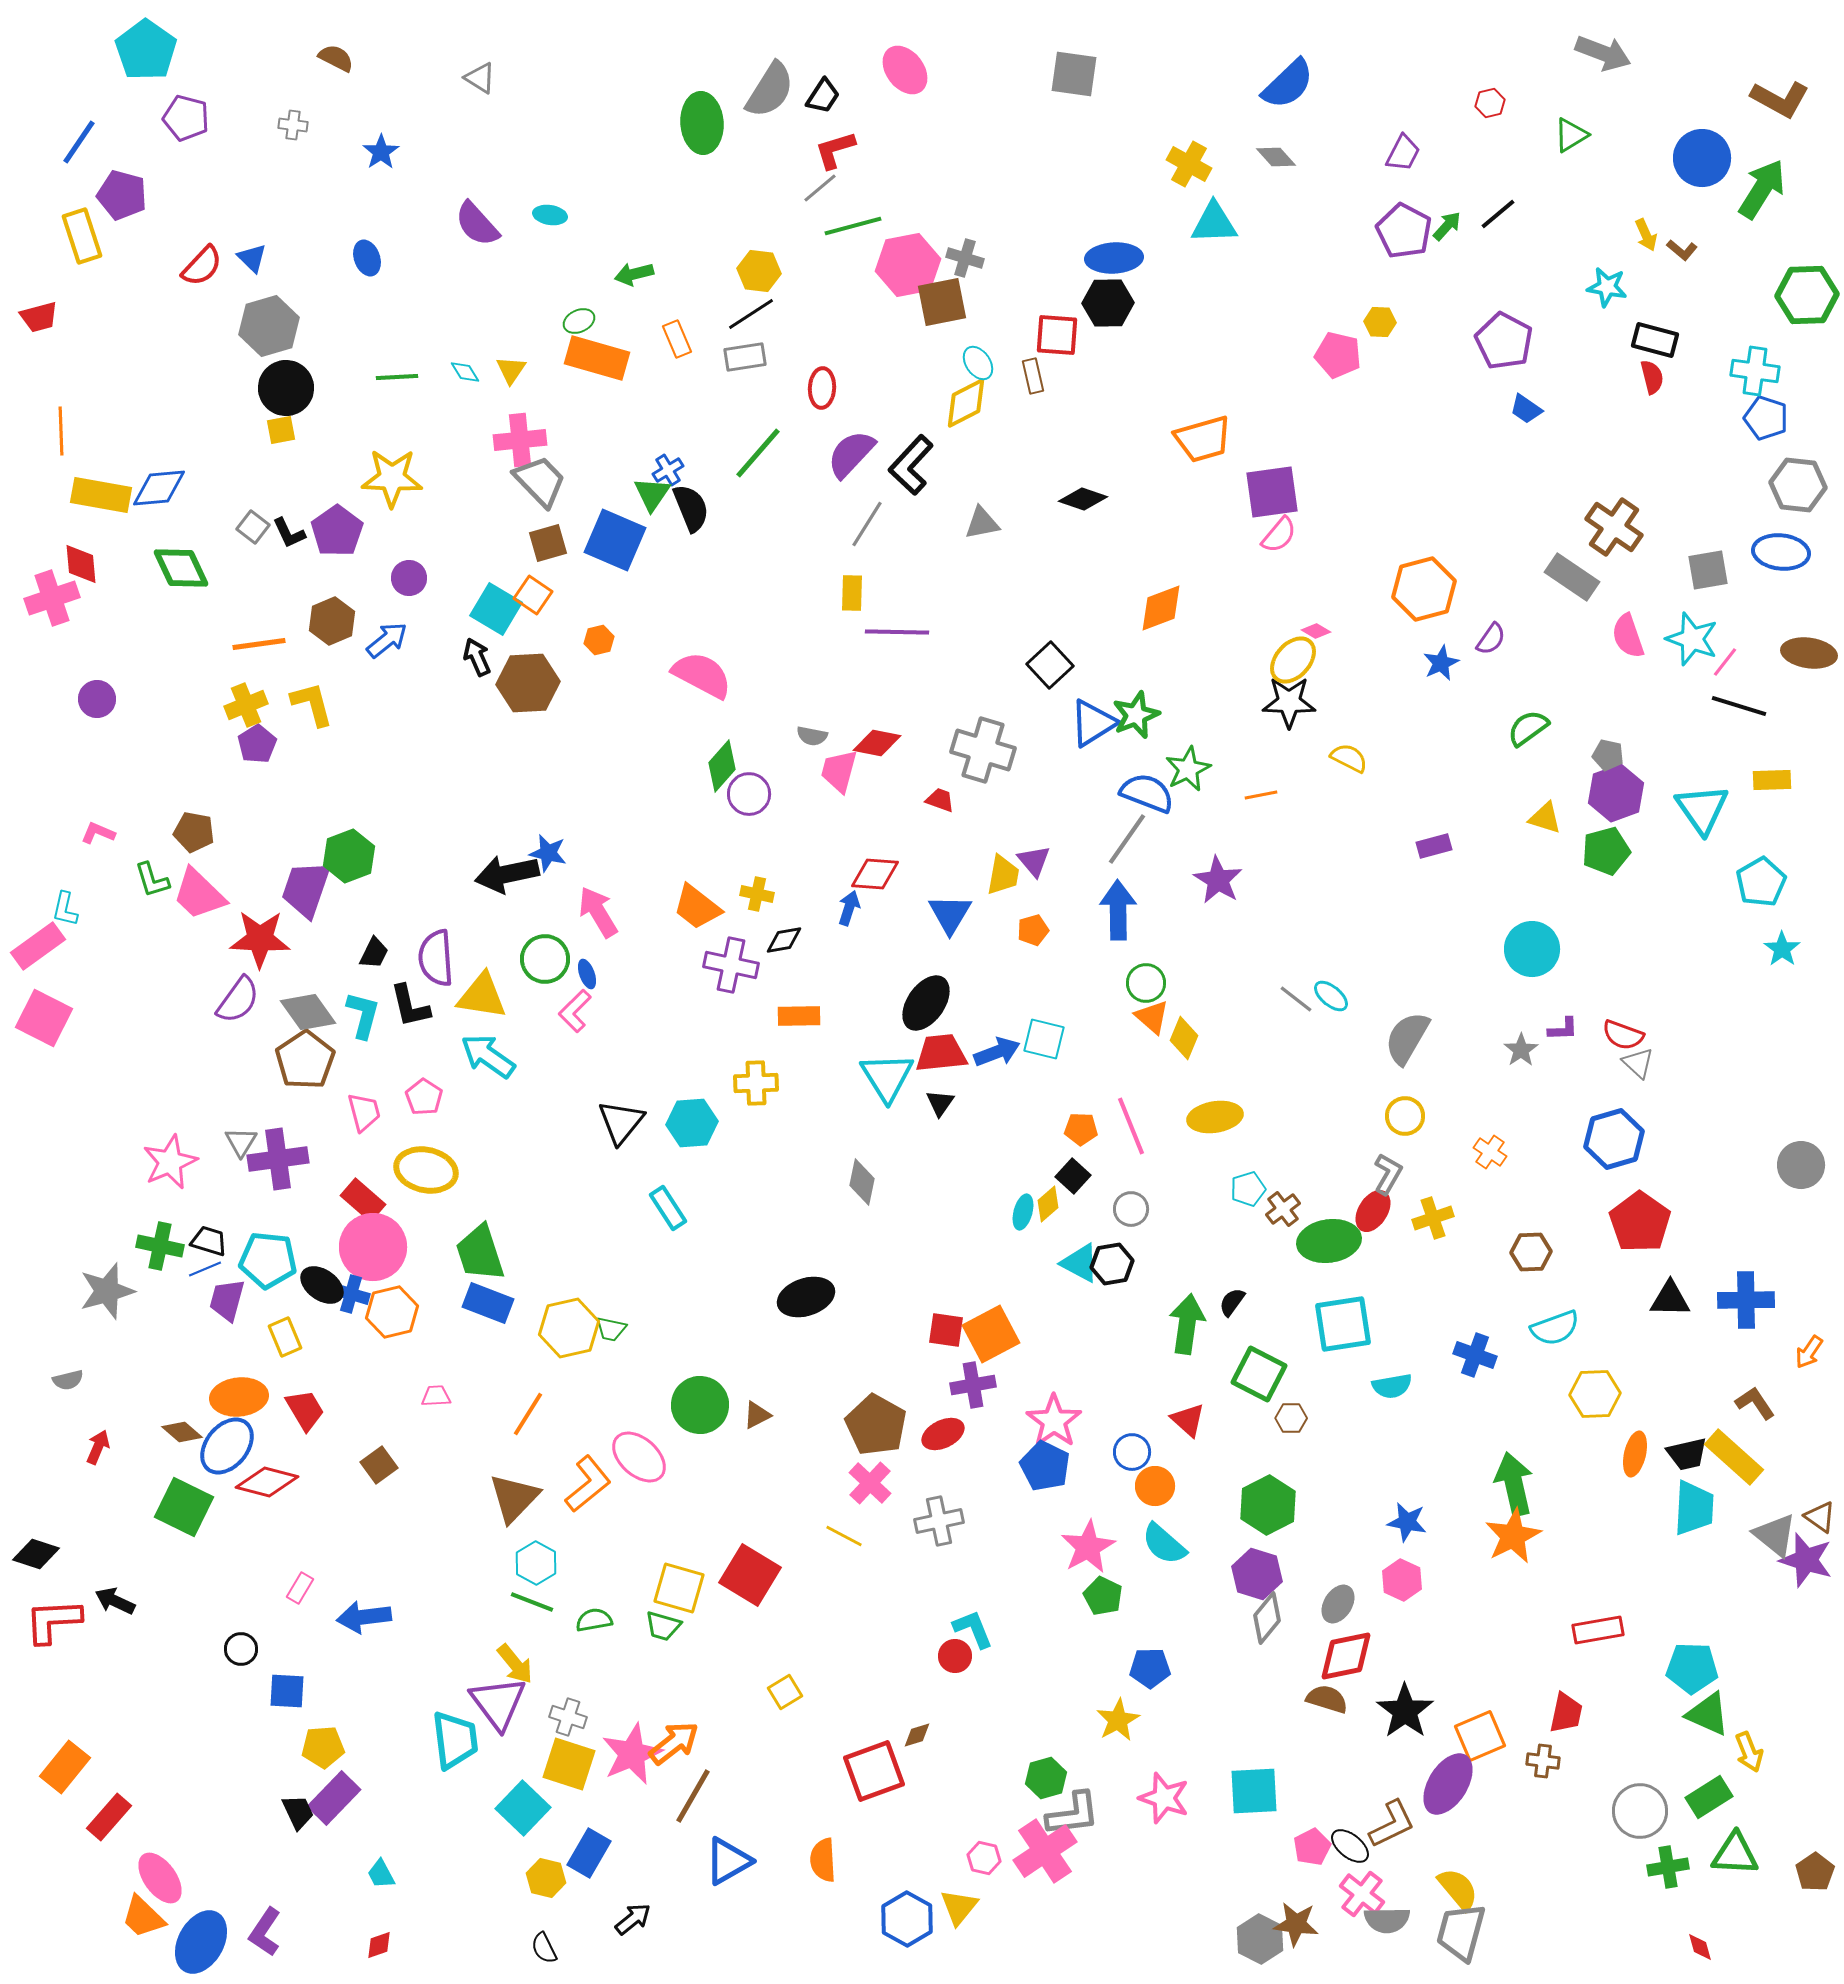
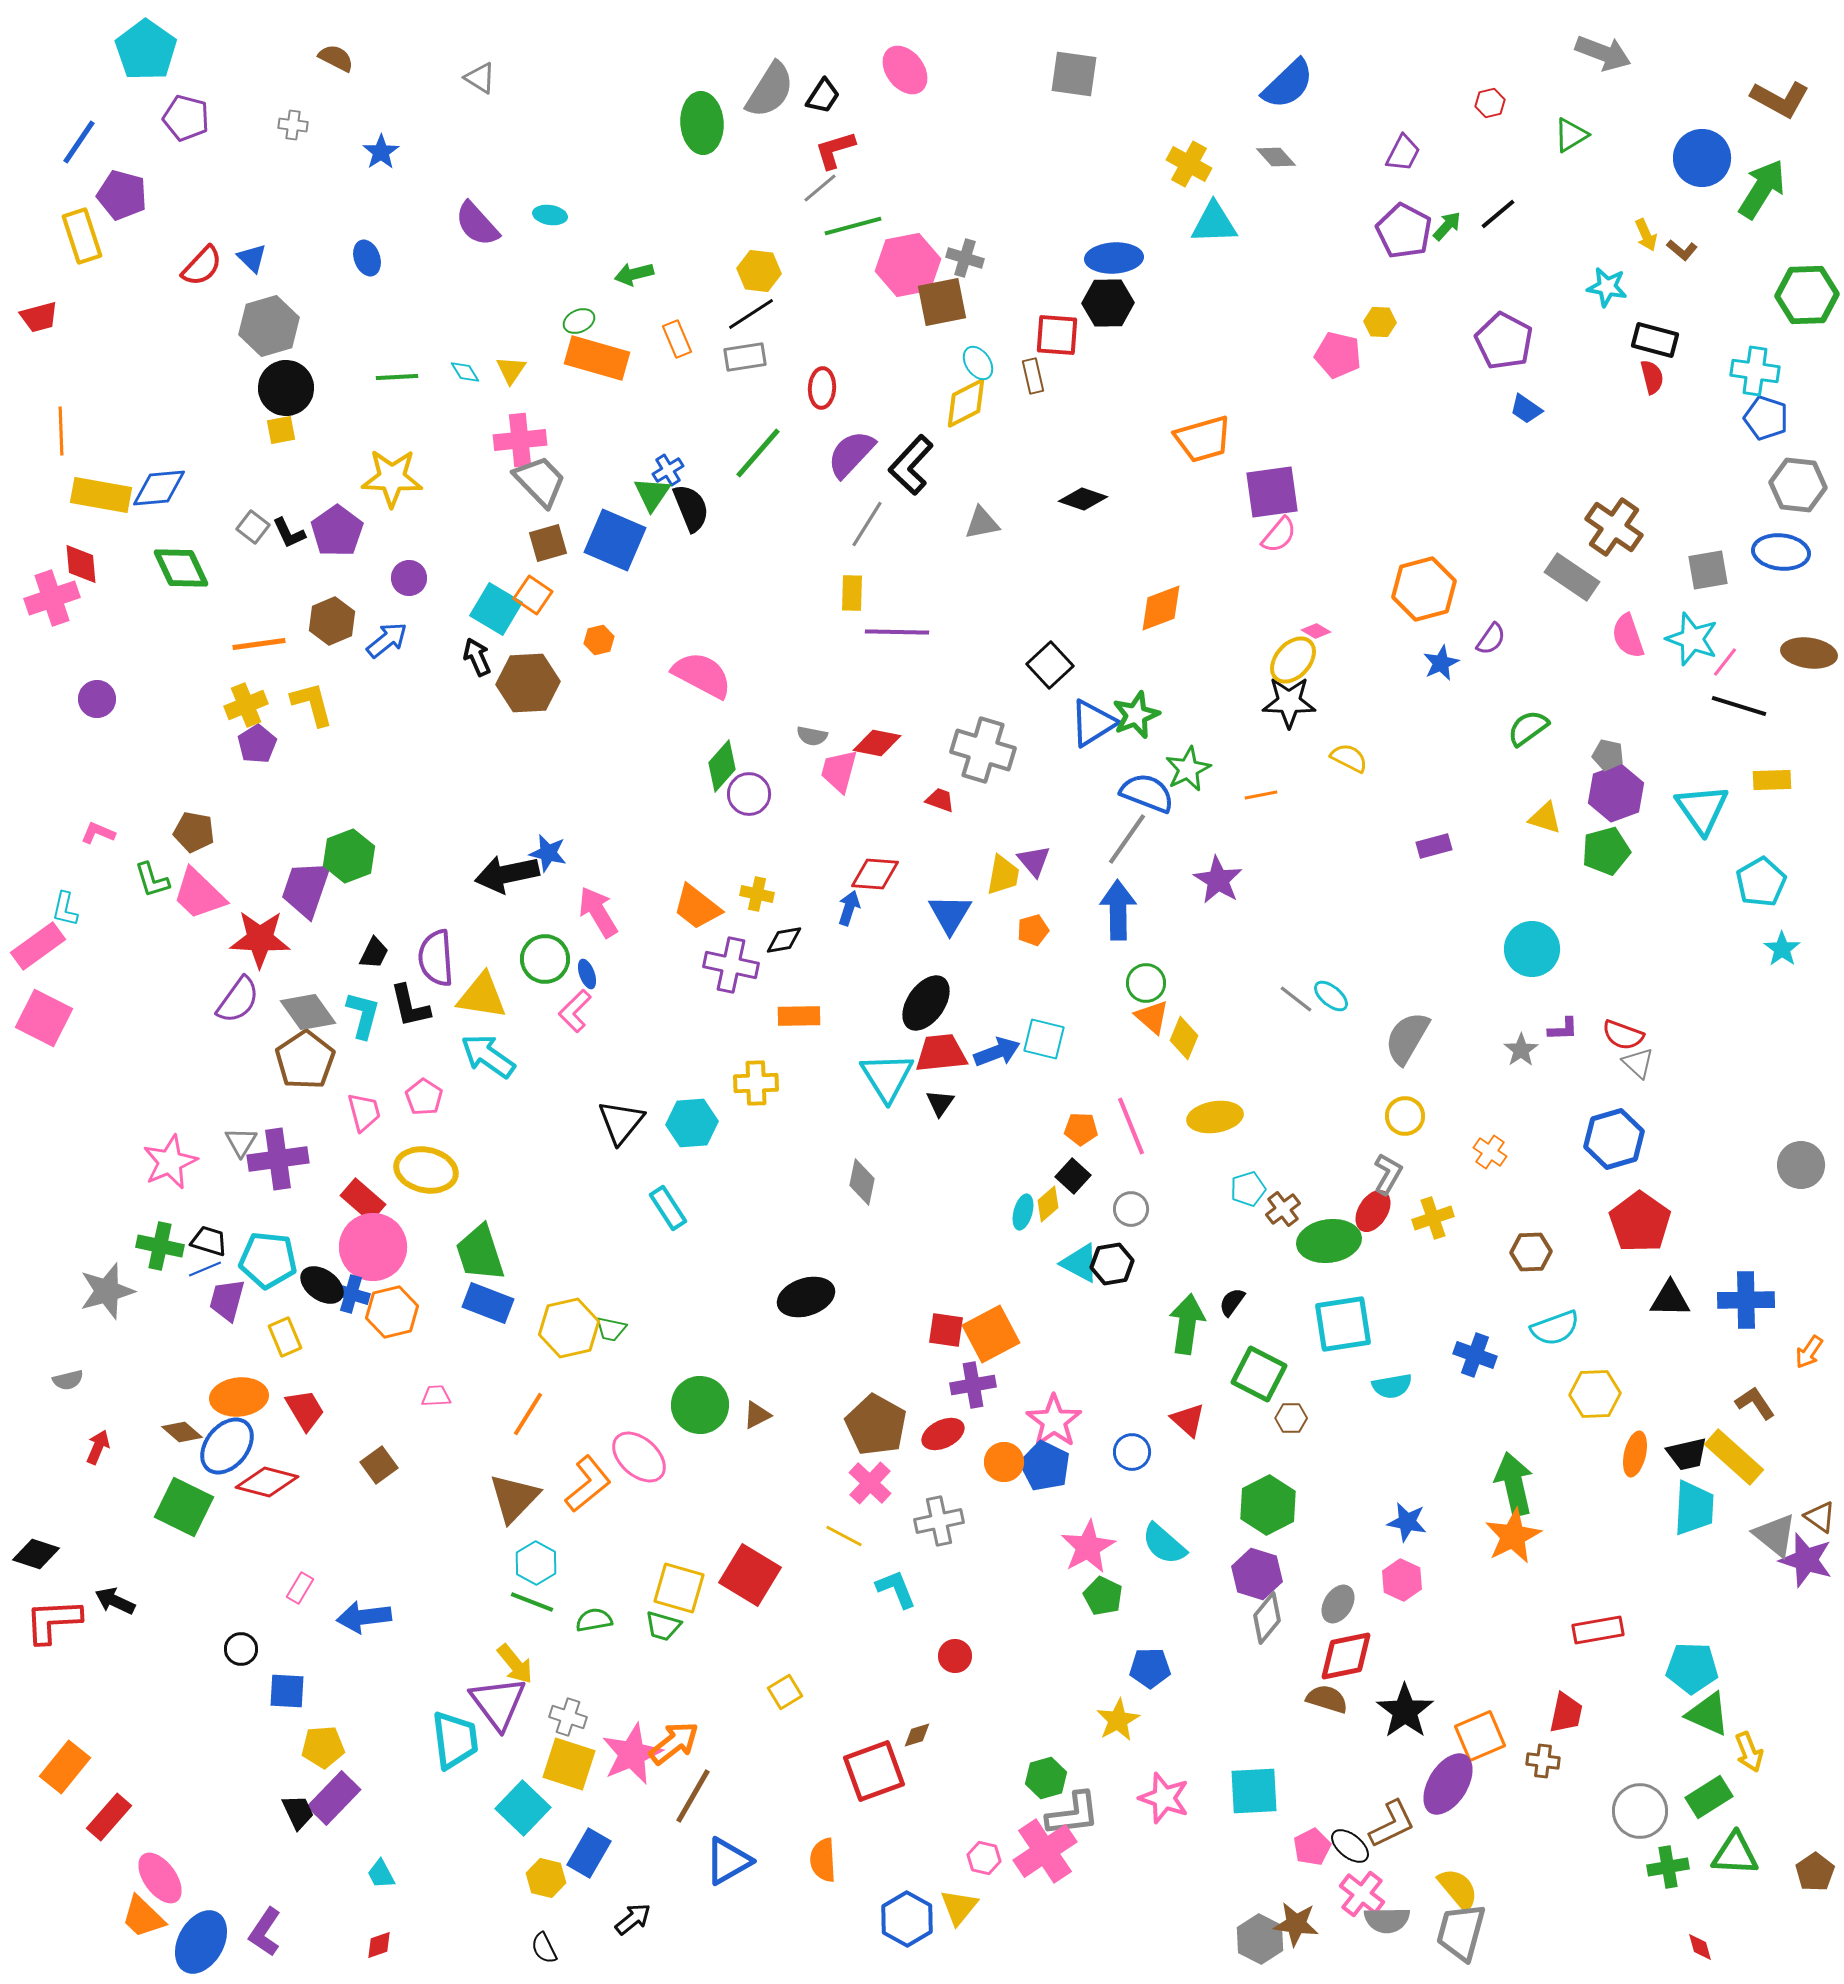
orange circle at (1155, 1486): moved 151 px left, 24 px up
cyan L-shape at (973, 1629): moved 77 px left, 40 px up
